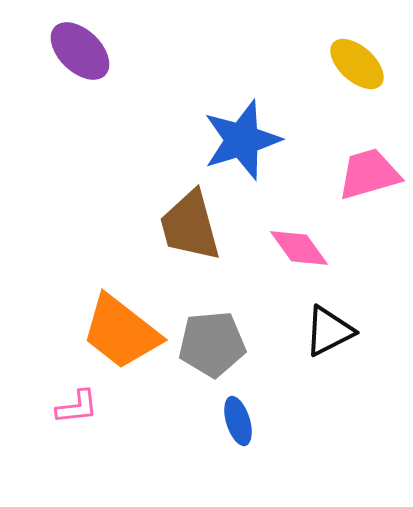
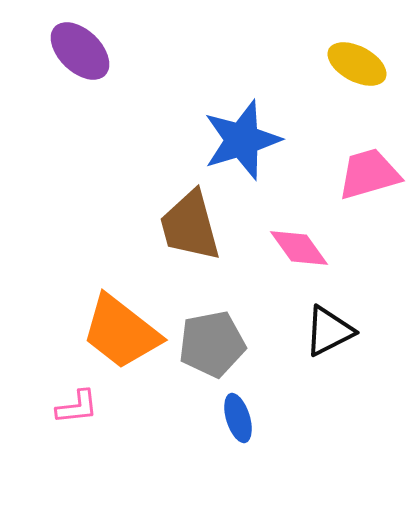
yellow ellipse: rotated 14 degrees counterclockwise
gray pentagon: rotated 6 degrees counterclockwise
blue ellipse: moved 3 px up
